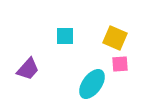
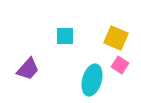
yellow square: moved 1 px right
pink square: moved 1 px down; rotated 36 degrees clockwise
cyan ellipse: moved 4 px up; rotated 20 degrees counterclockwise
